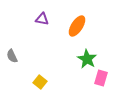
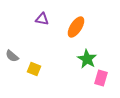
orange ellipse: moved 1 px left, 1 px down
gray semicircle: rotated 24 degrees counterclockwise
yellow square: moved 6 px left, 13 px up; rotated 16 degrees counterclockwise
